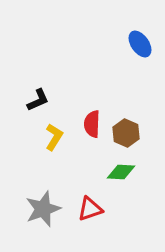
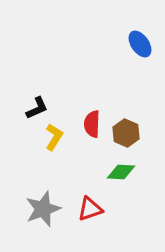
black L-shape: moved 1 px left, 8 px down
